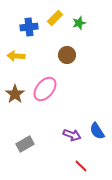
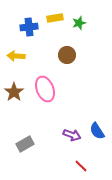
yellow rectangle: rotated 35 degrees clockwise
pink ellipse: rotated 60 degrees counterclockwise
brown star: moved 1 px left, 2 px up
